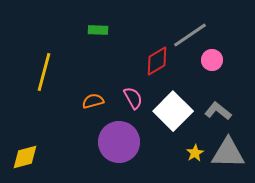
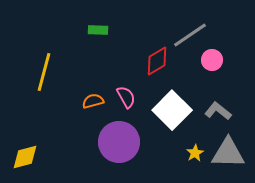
pink semicircle: moved 7 px left, 1 px up
white square: moved 1 px left, 1 px up
